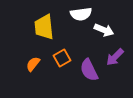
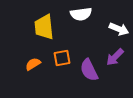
white arrow: moved 15 px right, 1 px up
orange square: rotated 18 degrees clockwise
orange semicircle: rotated 21 degrees clockwise
